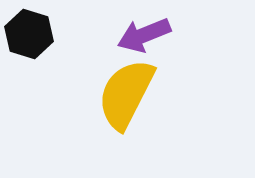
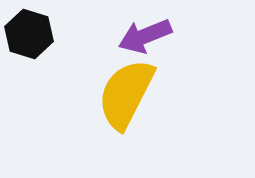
purple arrow: moved 1 px right, 1 px down
